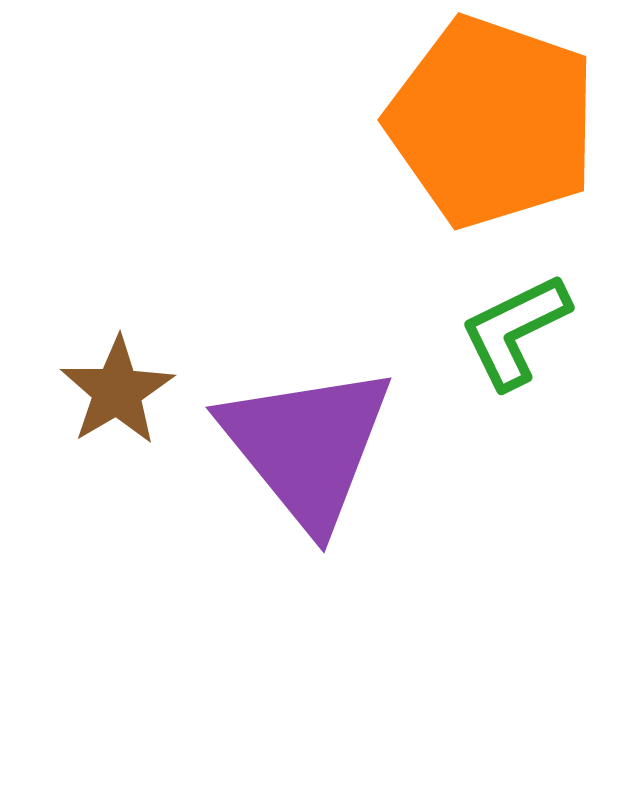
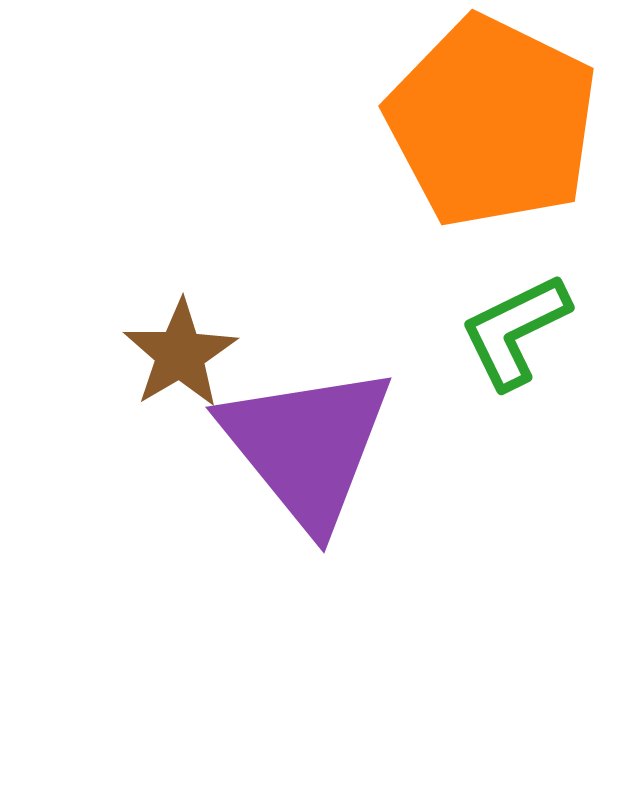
orange pentagon: rotated 7 degrees clockwise
brown star: moved 63 px right, 37 px up
